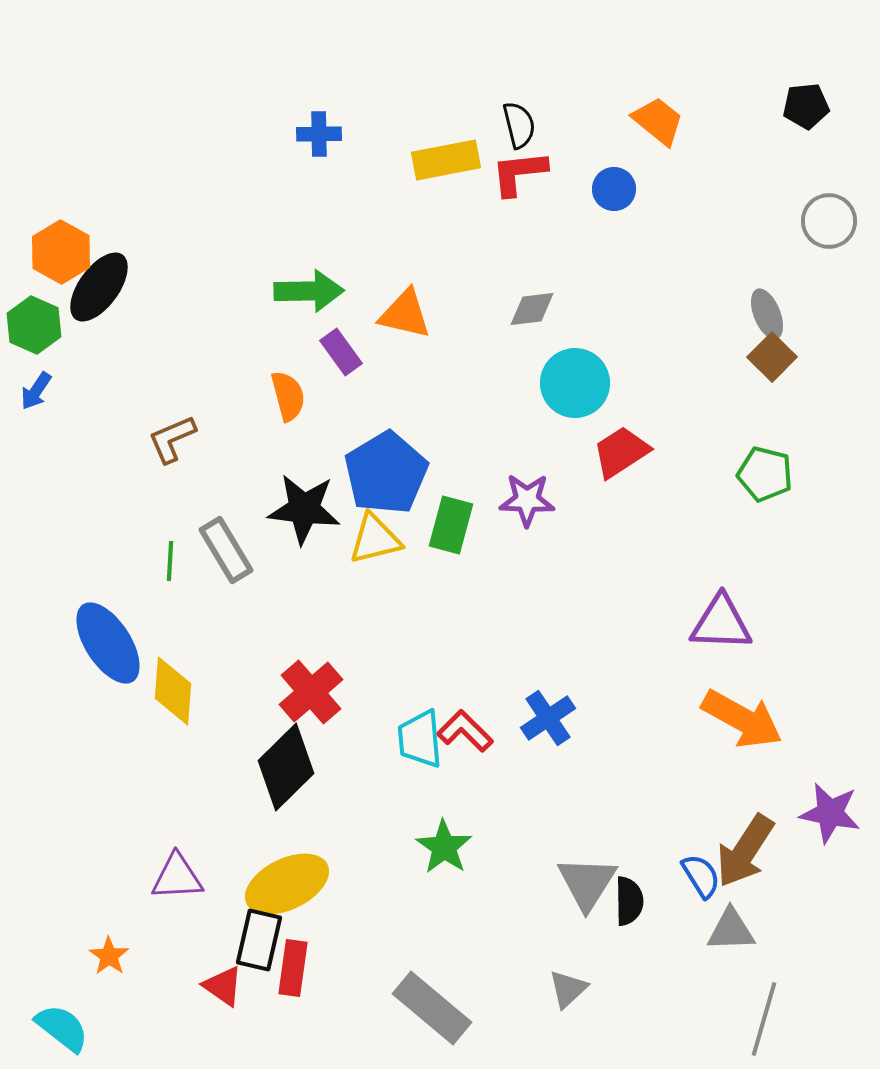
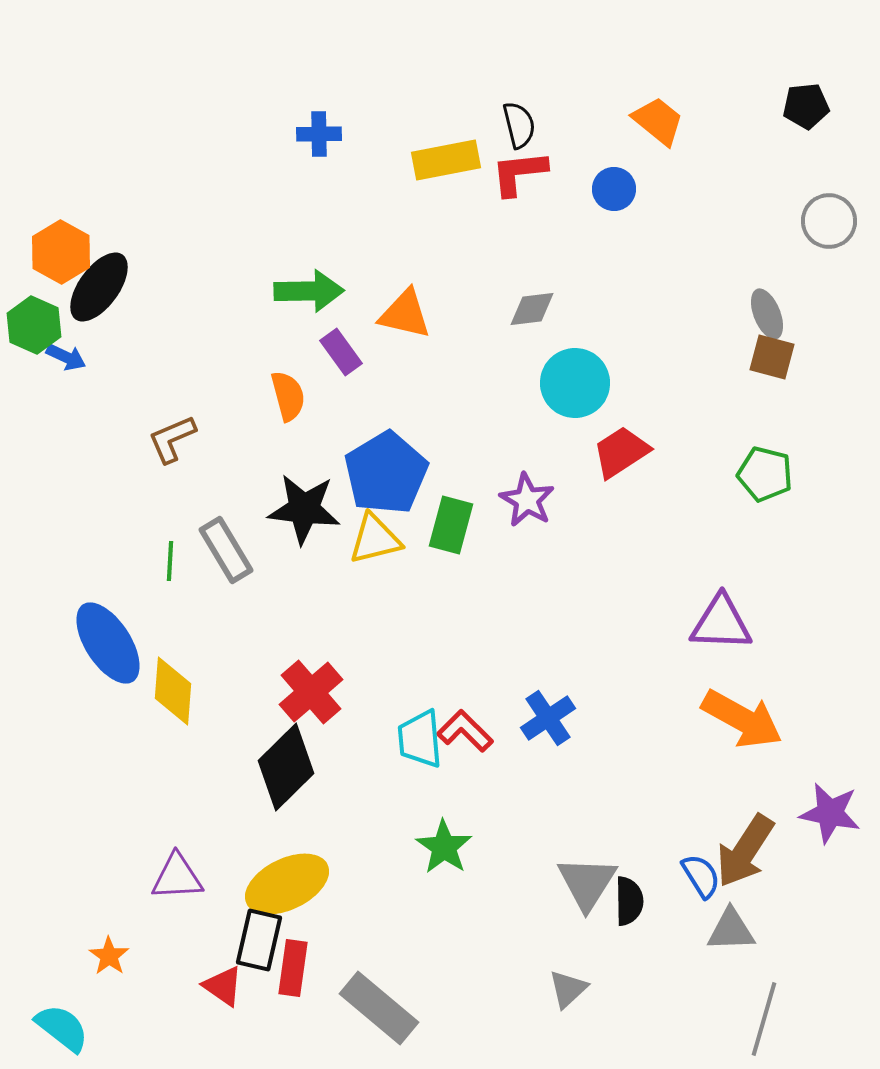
brown square at (772, 357): rotated 30 degrees counterclockwise
blue arrow at (36, 391): moved 30 px right, 34 px up; rotated 99 degrees counterclockwise
purple star at (527, 500): rotated 28 degrees clockwise
gray rectangle at (432, 1008): moved 53 px left
